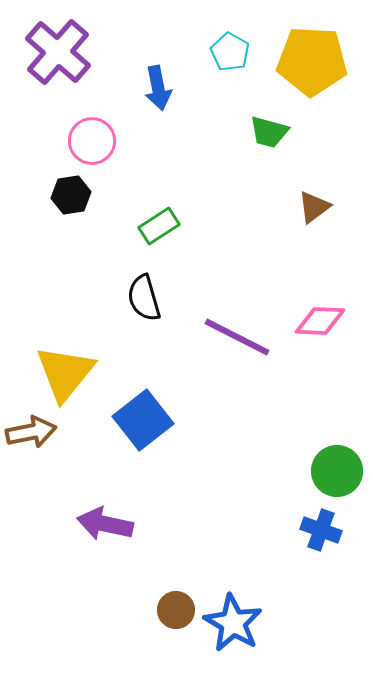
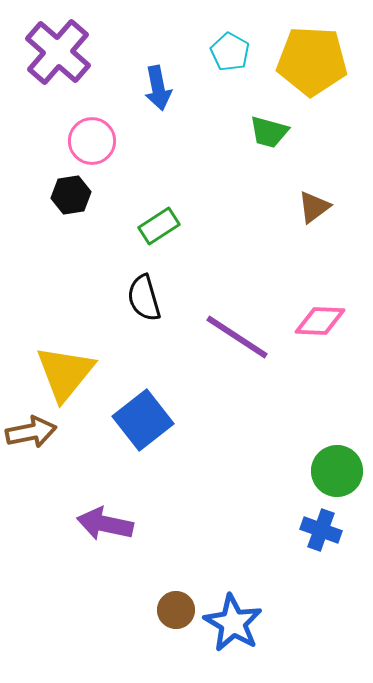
purple line: rotated 6 degrees clockwise
